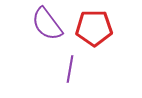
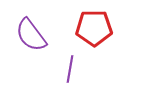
purple semicircle: moved 16 px left, 11 px down
